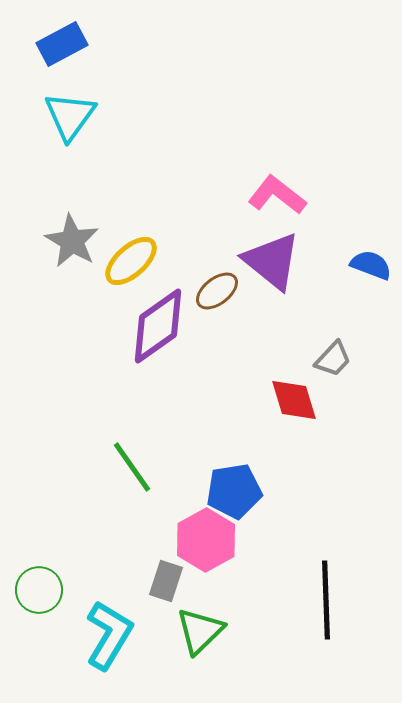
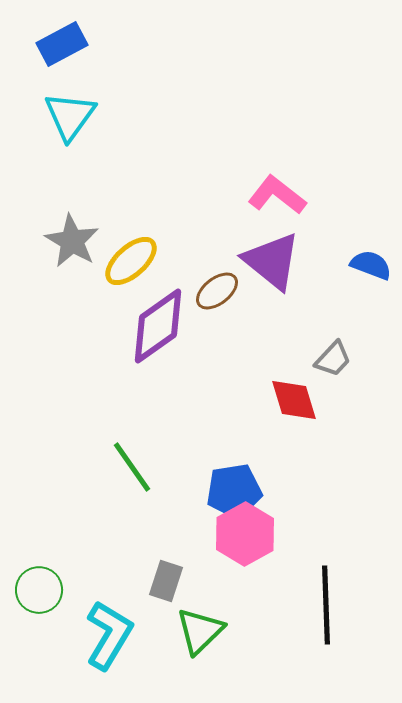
pink hexagon: moved 39 px right, 6 px up
black line: moved 5 px down
